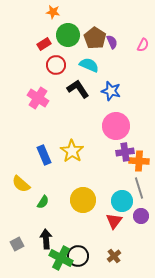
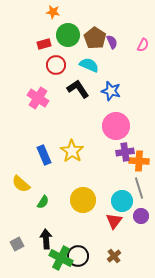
red rectangle: rotated 16 degrees clockwise
